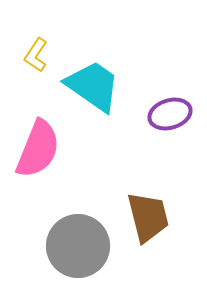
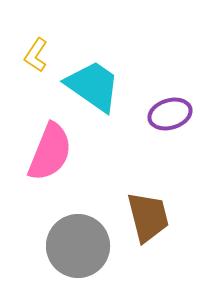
pink semicircle: moved 12 px right, 3 px down
